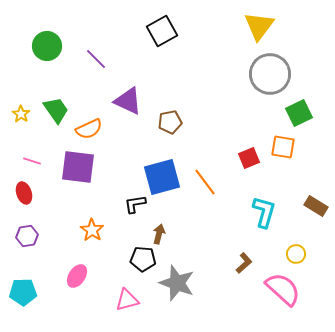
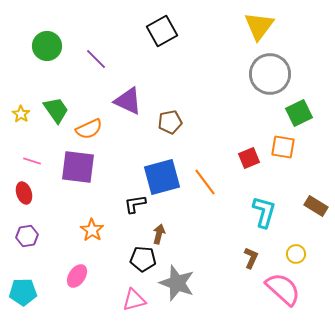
brown L-shape: moved 7 px right, 5 px up; rotated 25 degrees counterclockwise
pink triangle: moved 7 px right
